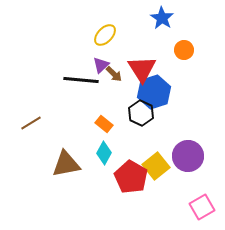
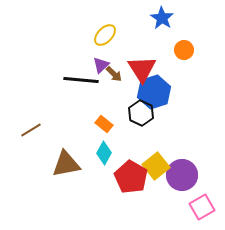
brown line: moved 7 px down
purple circle: moved 6 px left, 19 px down
